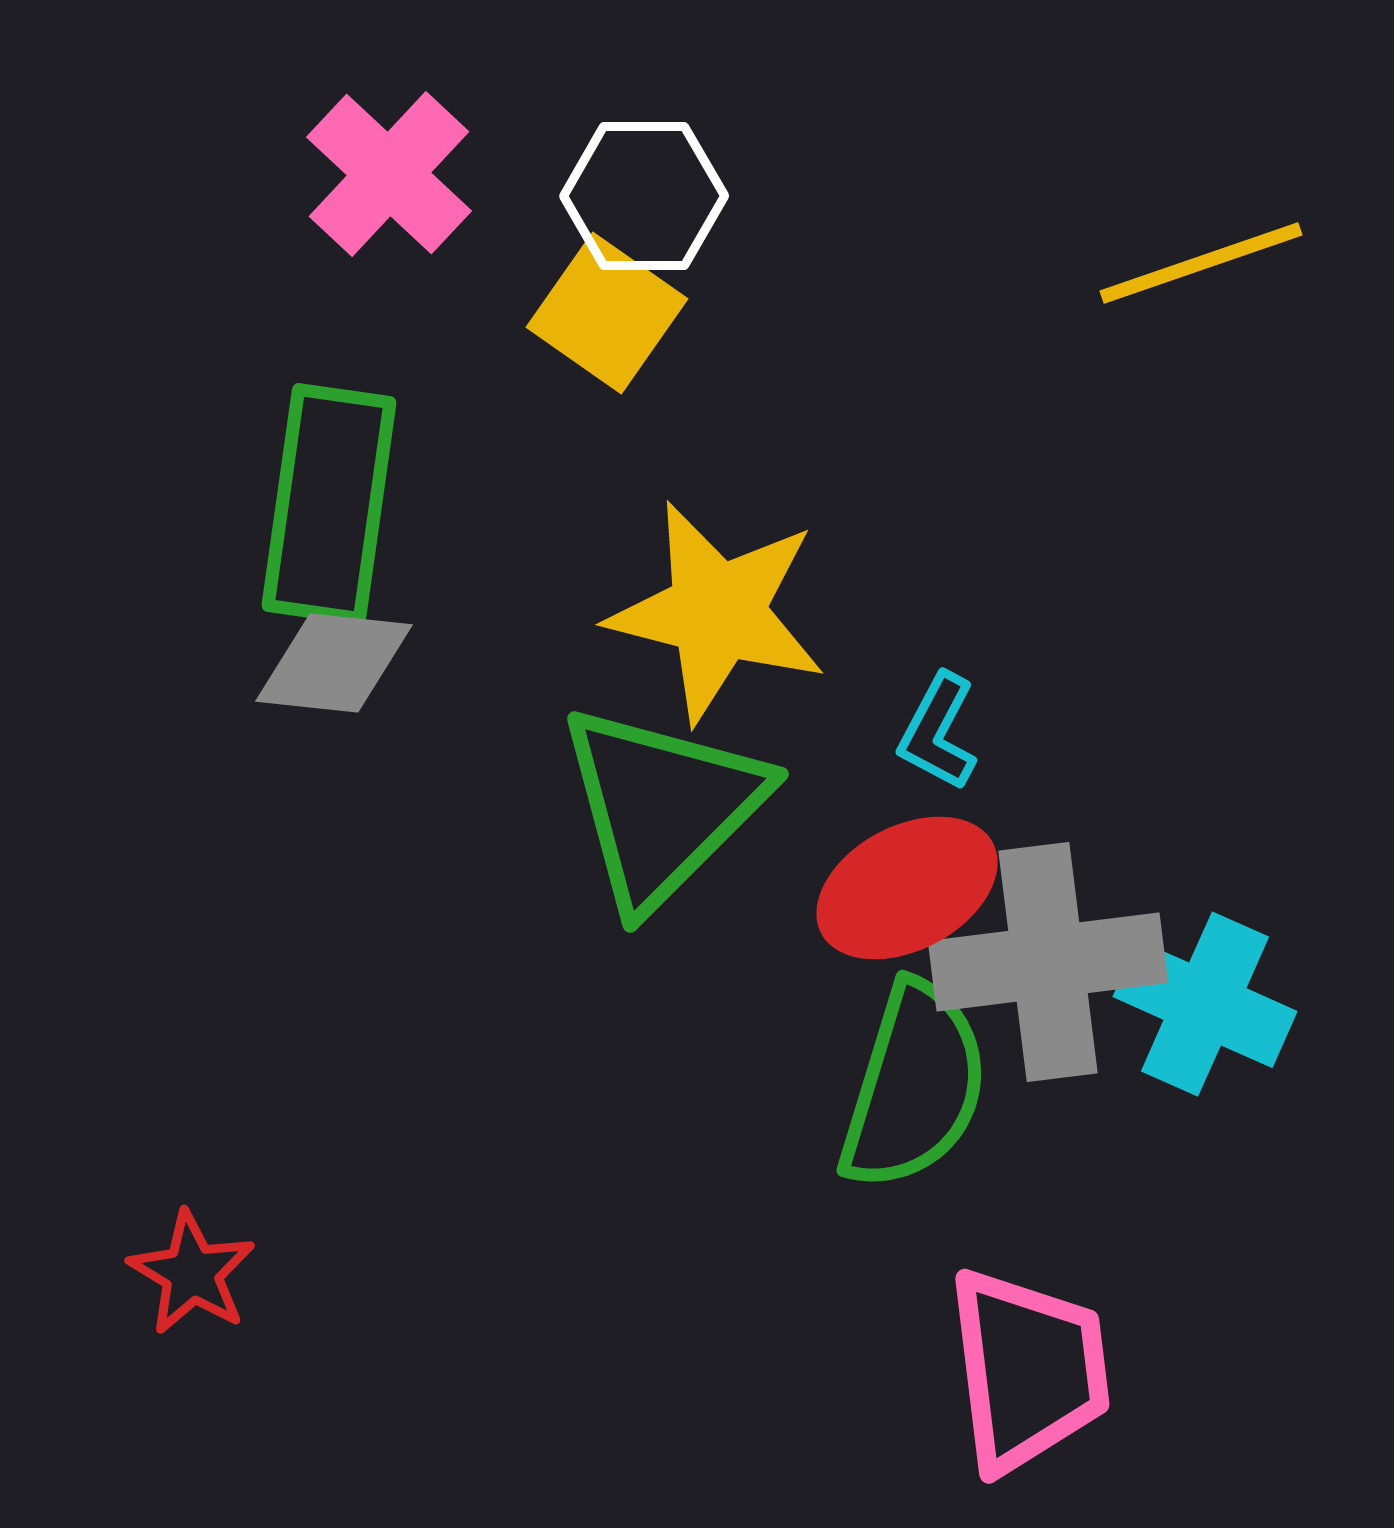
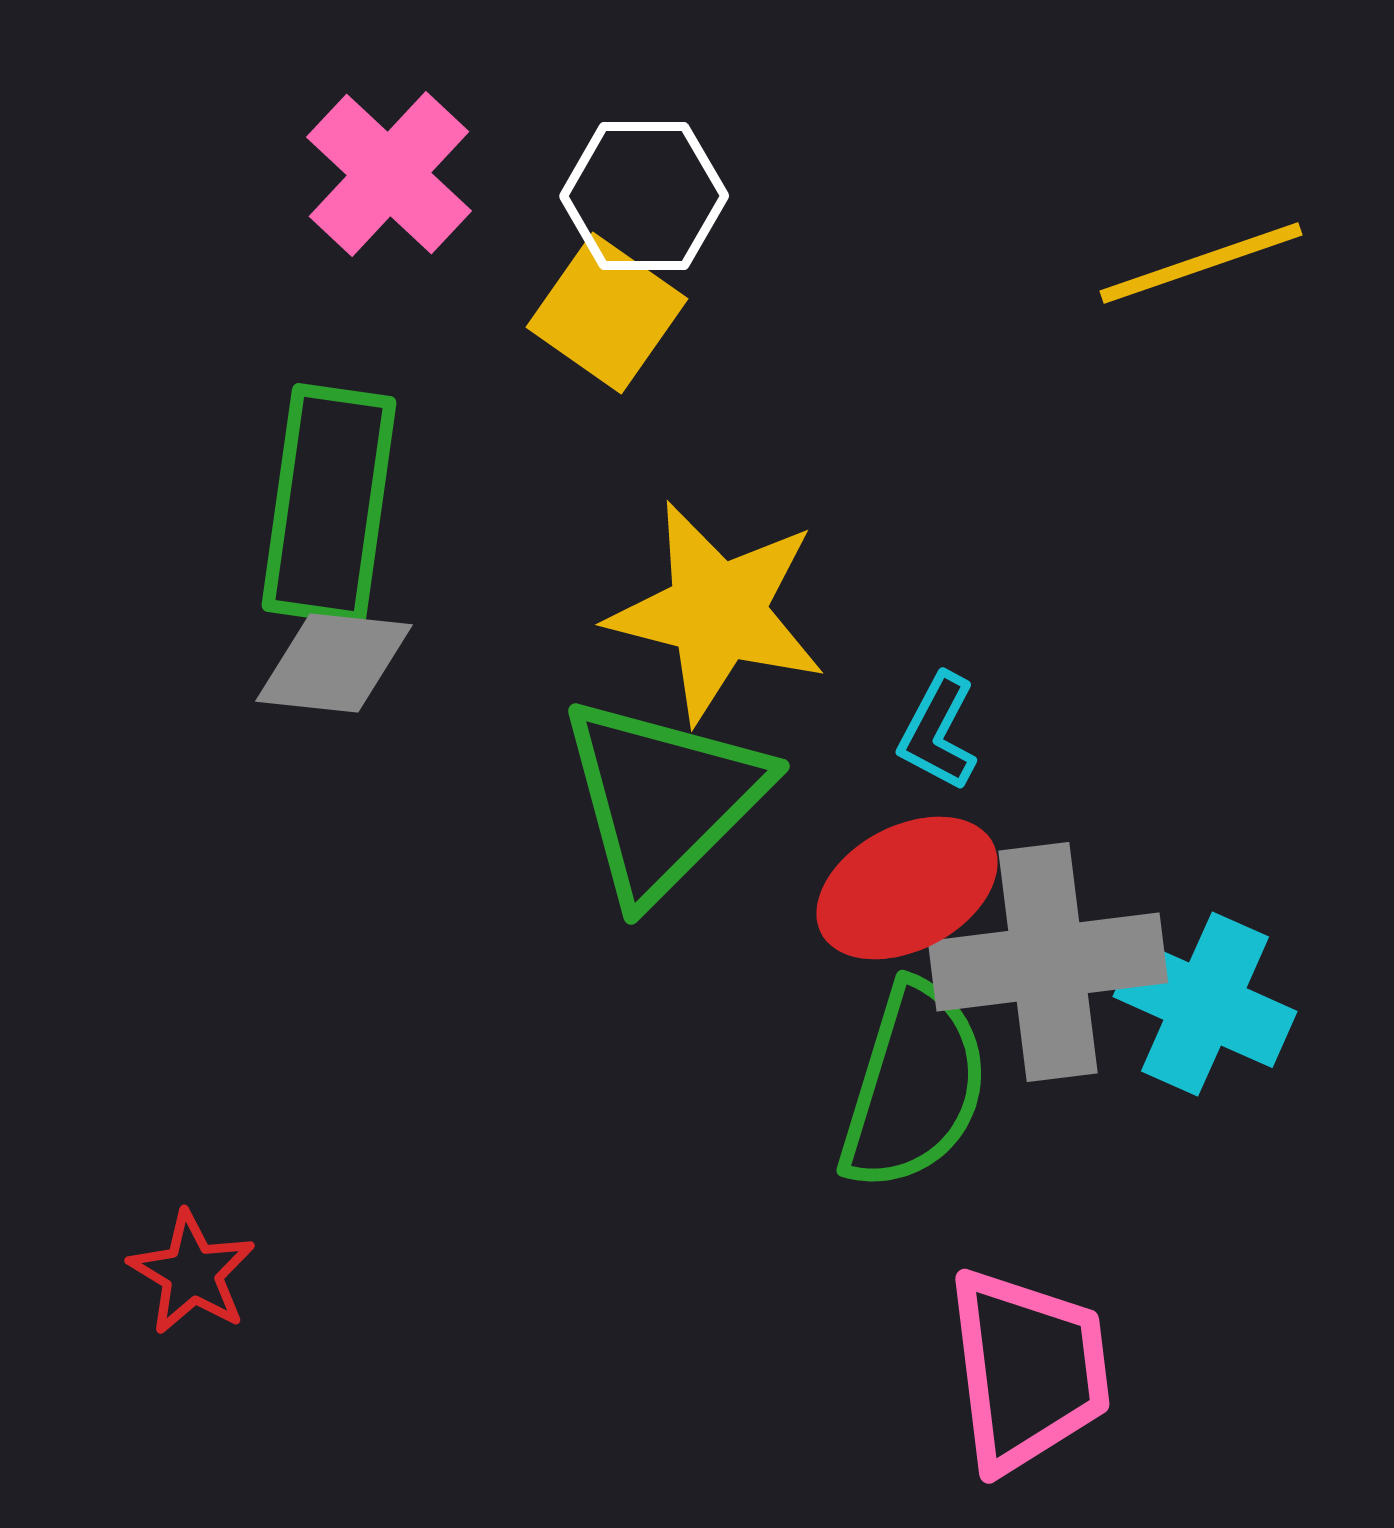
green triangle: moved 1 px right, 8 px up
